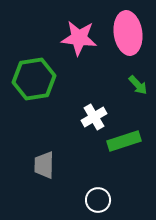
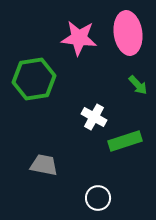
white cross: rotated 30 degrees counterclockwise
green rectangle: moved 1 px right
gray trapezoid: rotated 100 degrees clockwise
white circle: moved 2 px up
